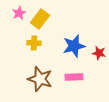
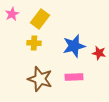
pink star: moved 7 px left, 1 px down
